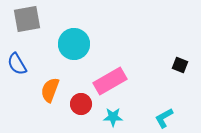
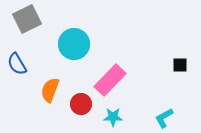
gray square: rotated 16 degrees counterclockwise
black square: rotated 21 degrees counterclockwise
pink rectangle: moved 1 px up; rotated 16 degrees counterclockwise
